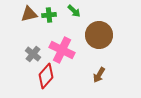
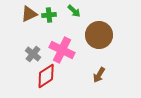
brown triangle: rotated 12 degrees counterclockwise
red diamond: rotated 15 degrees clockwise
